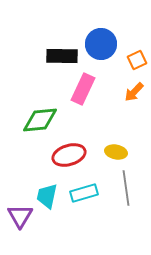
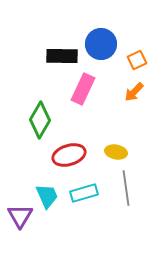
green diamond: rotated 54 degrees counterclockwise
cyan trapezoid: rotated 144 degrees clockwise
